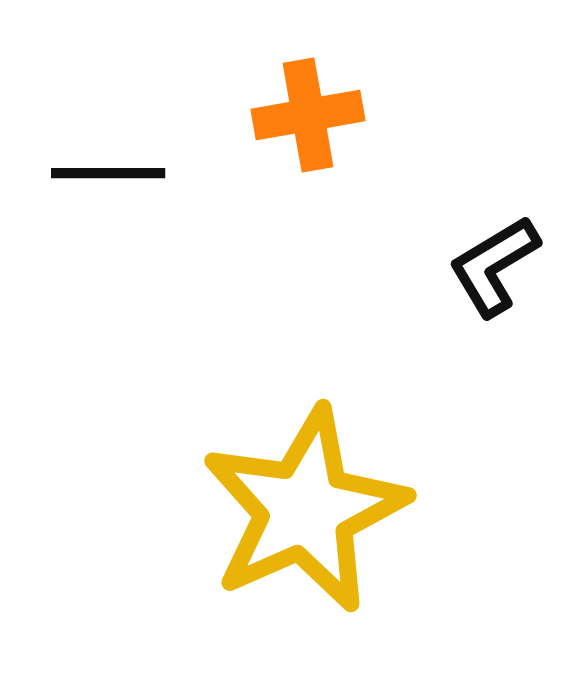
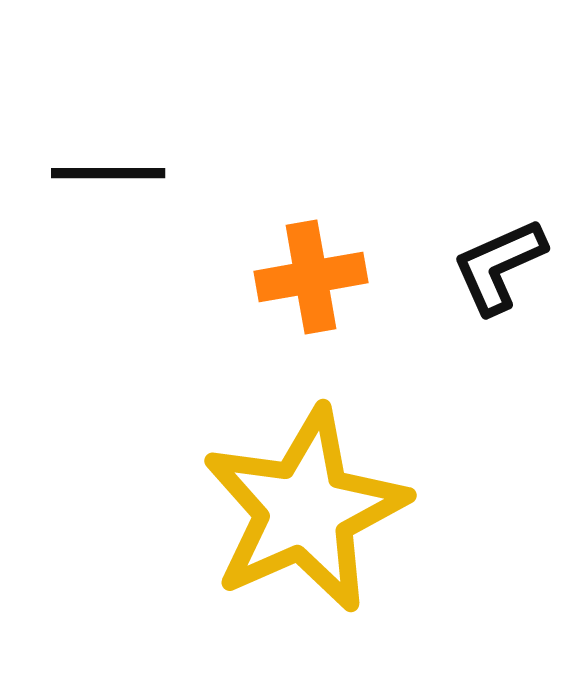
orange cross: moved 3 px right, 162 px down
black L-shape: moved 5 px right; rotated 7 degrees clockwise
